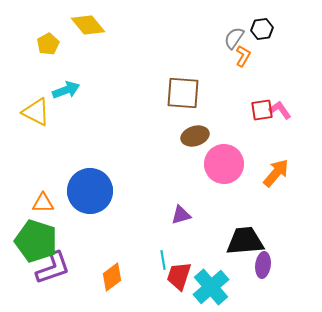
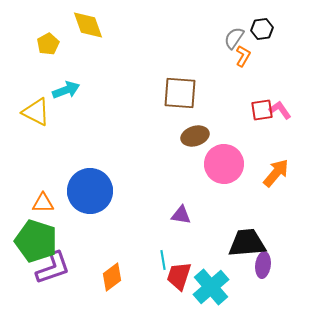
yellow diamond: rotated 20 degrees clockwise
brown square: moved 3 px left
purple triangle: rotated 25 degrees clockwise
black trapezoid: moved 2 px right, 2 px down
